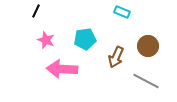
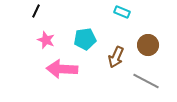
brown circle: moved 1 px up
